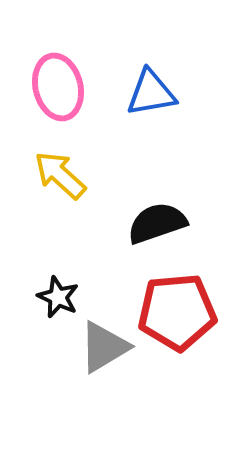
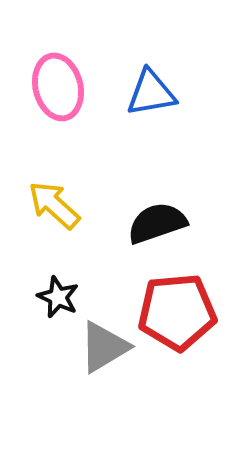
yellow arrow: moved 6 px left, 30 px down
